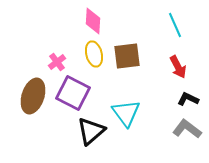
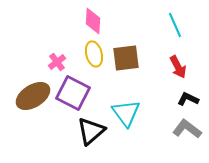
brown square: moved 1 px left, 2 px down
brown ellipse: rotated 40 degrees clockwise
